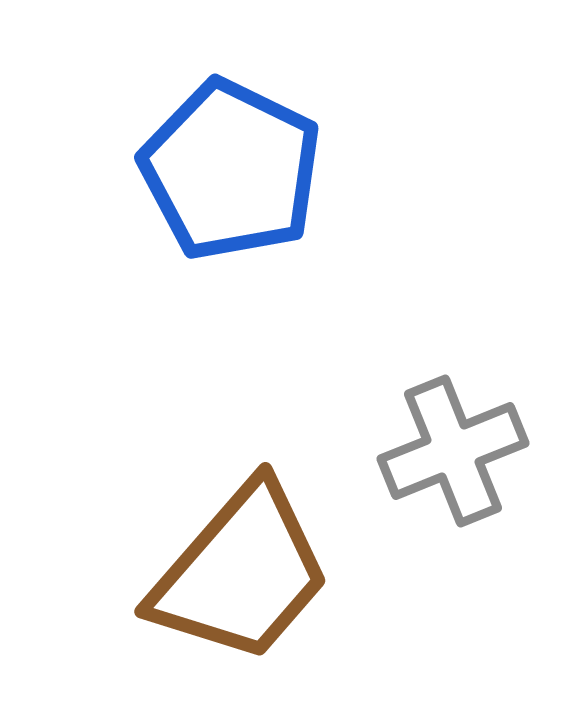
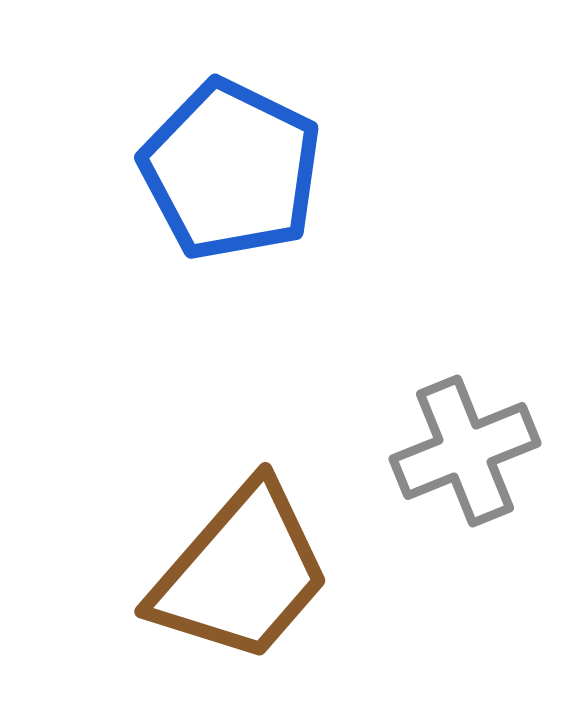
gray cross: moved 12 px right
